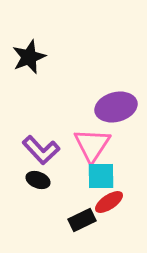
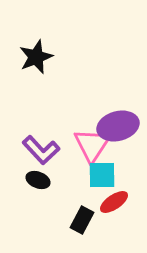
black star: moved 7 px right
purple ellipse: moved 2 px right, 19 px down
cyan square: moved 1 px right, 1 px up
red ellipse: moved 5 px right
black rectangle: rotated 36 degrees counterclockwise
